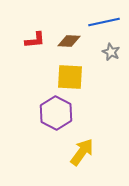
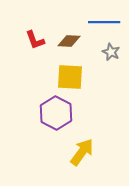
blue line: rotated 12 degrees clockwise
red L-shape: rotated 75 degrees clockwise
